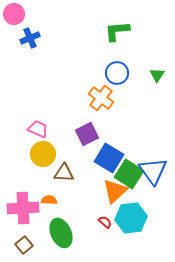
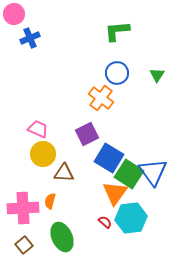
blue triangle: moved 1 px down
orange triangle: moved 2 px down; rotated 12 degrees counterclockwise
orange semicircle: moved 1 px right, 1 px down; rotated 77 degrees counterclockwise
green ellipse: moved 1 px right, 4 px down
